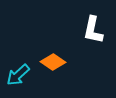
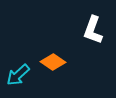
white L-shape: rotated 8 degrees clockwise
